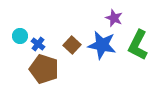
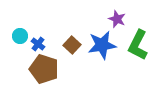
purple star: moved 3 px right, 1 px down
blue star: rotated 20 degrees counterclockwise
